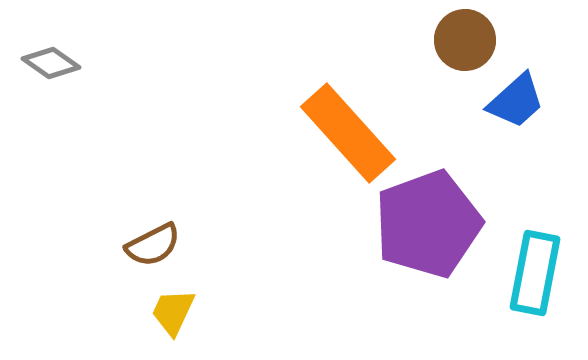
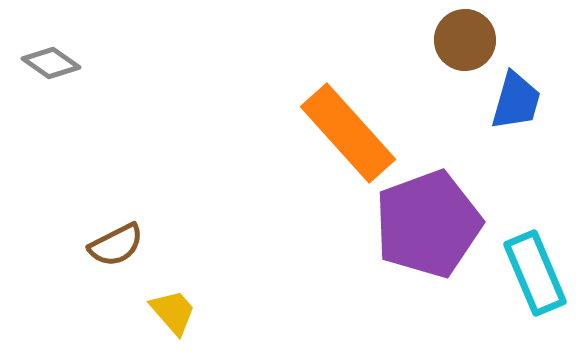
blue trapezoid: rotated 32 degrees counterclockwise
brown semicircle: moved 37 px left
cyan rectangle: rotated 34 degrees counterclockwise
yellow trapezoid: rotated 114 degrees clockwise
